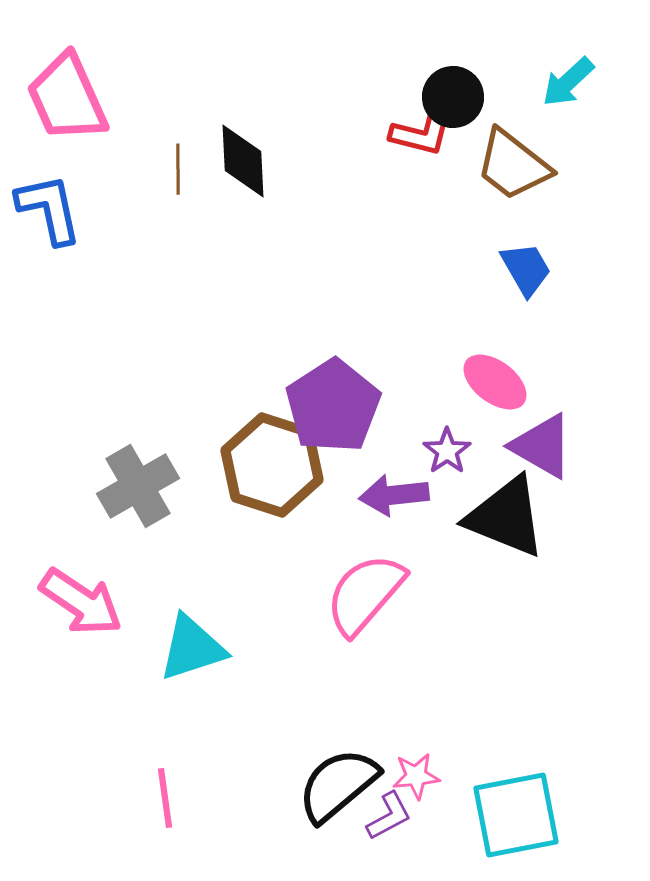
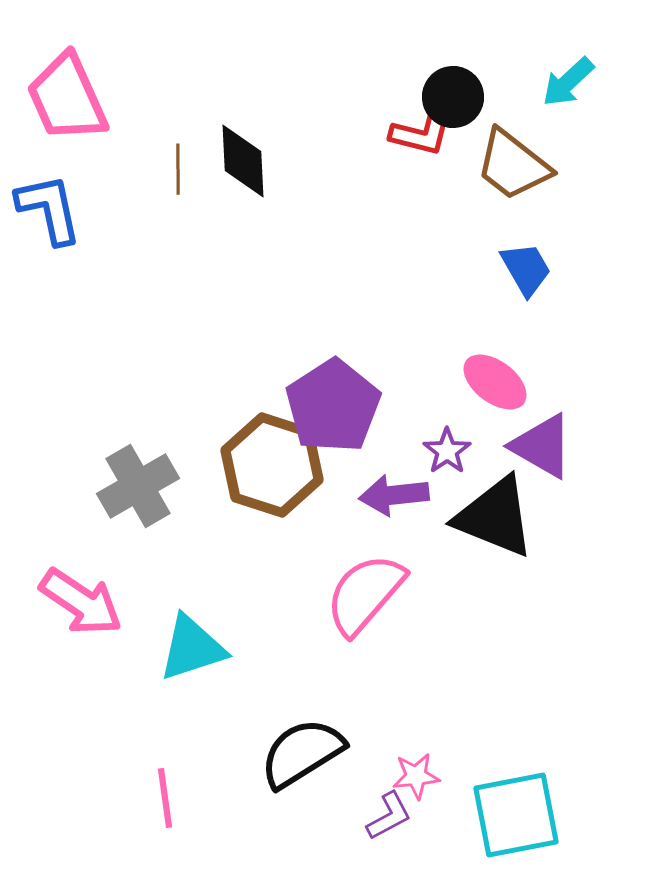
black triangle: moved 11 px left
black semicircle: moved 36 px left, 32 px up; rotated 8 degrees clockwise
